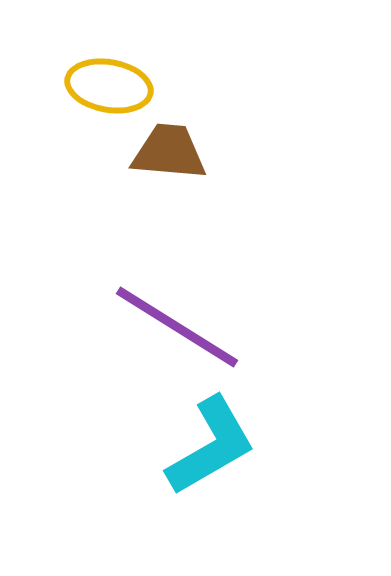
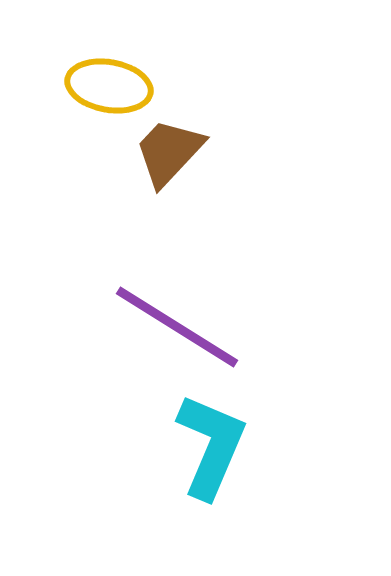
brown trapezoid: rotated 52 degrees counterclockwise
cyan L-shape: rotated 37 degrees counterclockwise
